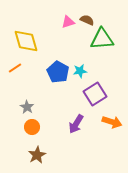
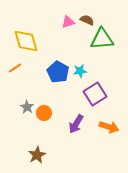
orange arrow: moved 3 px left, 5 px down
orange circle: moved 12 px right, 14 px up
